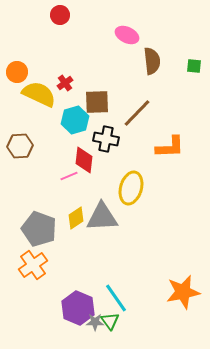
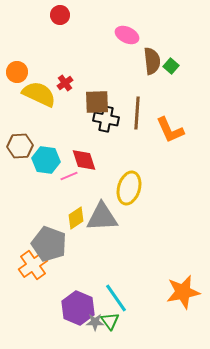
green square: moved 23 px left; rotated 35 degrees clockwise
brown line: rotated 40 degrees counterclockwise
cyan hexagon: moved 29 px left, 40 px down; rotated 24 degrees clockwise
black cross: moved 20 px up
orange L-shape: moved 17 px up; rotated 68 degrees clockwise
red diamond: rotated 24 degrees counterclockwise
yellow ellipse: moved 2 px left
gray pentagon: moved 10 px right, 15 px down
